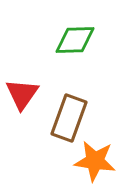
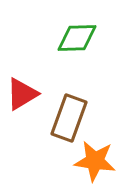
green diamond: moved 2 px right, 2 px up
red triangle: rotated 24 degrees clockwise
